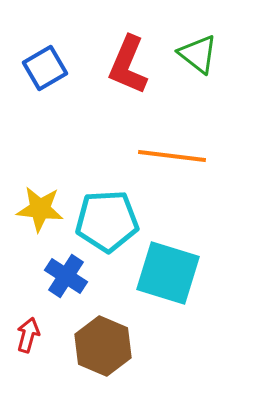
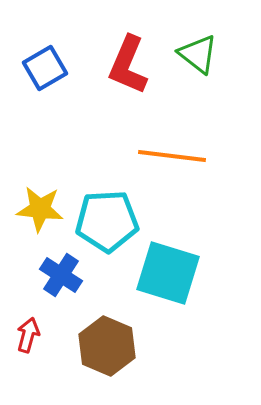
blue cross: moved 5 px left, 1 px up
brown hexagon: moved 4 px right
